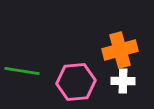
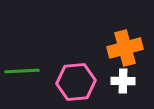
orange cross: moved 5 px right, 2 px up
green line: rotated 12 degrees counterclockwise
